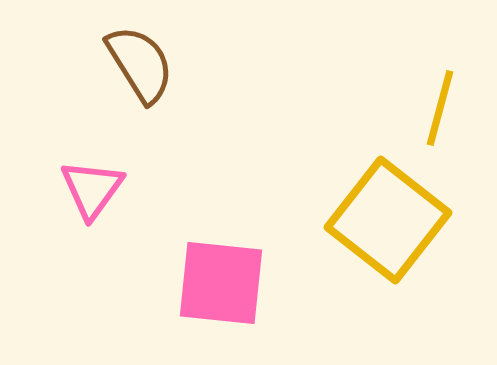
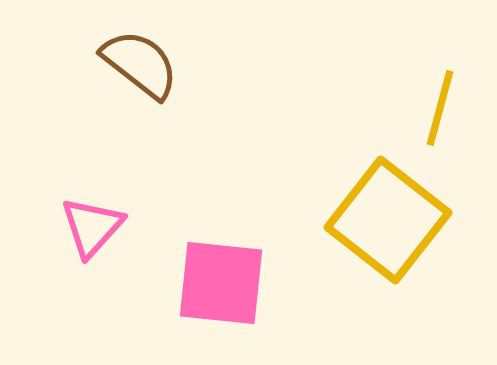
brown semicircle: rotated 20 degrees counterclockwise
pink triangle: moved 38 px down; rotated 6 degrees clockwise
